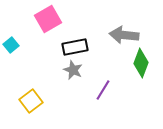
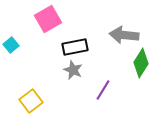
green diamond: rotated 12 degrees clockwise
